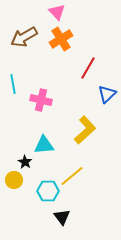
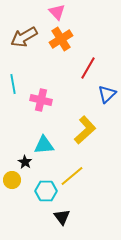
yellow circle: moved 2 px left
cyan hexagon: moved 2 px left
